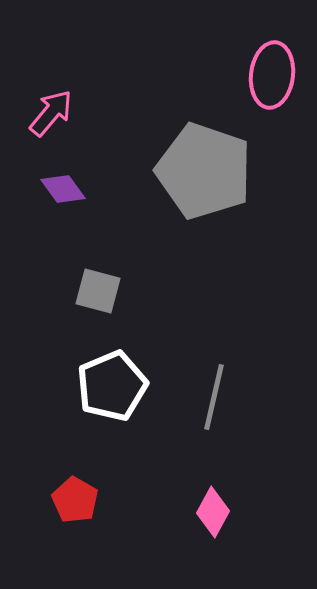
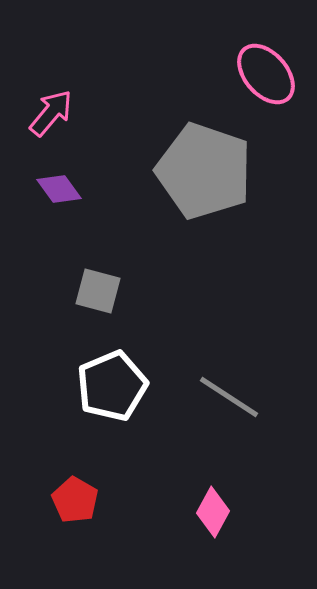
pink ellipse: moved 6 px left, 1 px up; rotated 48 degrees counterclockwise
purple diamond: moved 4 px left
gray line: moved 15 px right; rotated 70 degrees counterclockwise
